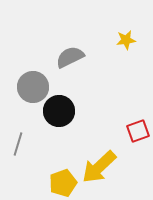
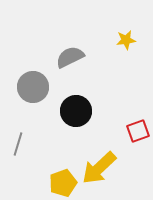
black circle: moved 17 px right
yellow arrow: moved 1 px down
